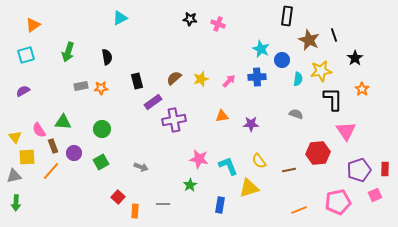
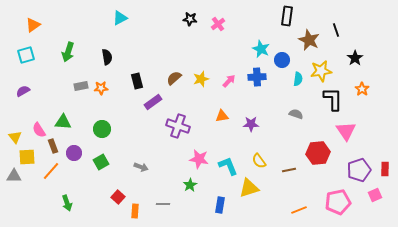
pink cross at (218, 24): rotated 32 degrees clockwise
black line at (334, 35): moved 2 px right, 5 px up
purple cross at (174, 120): moved 4 px right, 6 px down; rotated 30 degrees clockwise
gray triangle at (14, 176): rotated 14 degrees clockwise
green arrow at (16, 203): moved 51 px right; rotated 21 degrees counterclockwise
